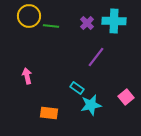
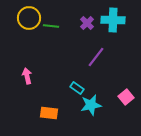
yellow circle: moved 2 px down
cyan cross: moved 1 px left, 1 px up
